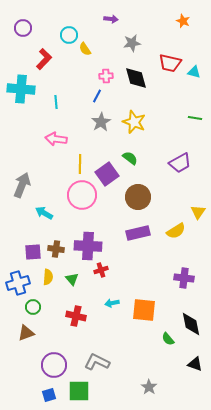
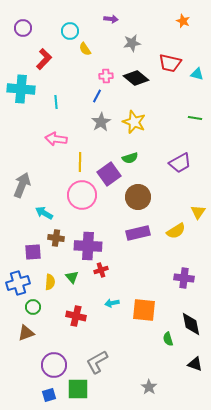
cyan circle at (69, 35): moved 1 px right, 4 px up
cyan triangle at (194, 72): moved 3 px right, 2 px down
black diamond at (136, 78): rotated 35 degrees counterclockwise
green semicircle at (130, 158): rotated 126 degrees clockwise
yellow line at (80, 164): moved 2 px up
purple square at (107, 174): moved 2 px right
brown cross at (56, 249): moved 11 px up
yellow semicircle at (48, 277): moved 2 px right, 5 px down
green triangle at (72, 279): moved 2 px up
green semicircle at (168, 339): rotated 24 degrees clockwise
gray L-shape at (97, 362): rotated 55 degrees counterclockwise
green square at (79, 391): moved 1 px left, 2 px up
